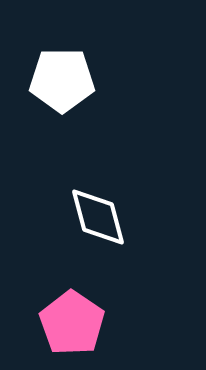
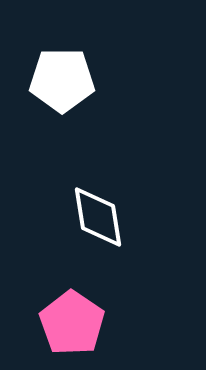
white diamond: rotated 6 degrees clockwise
